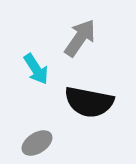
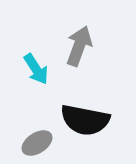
gray arrow: moved 1 px left, 8 px down; rotated 15 degrees counterclockwise
black semicircle: moved 4 px left, 18 px down
